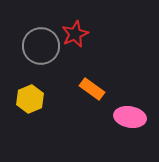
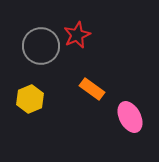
red star: moved 2 px right, 1 px down
pink ellipse: rotated 52 degrees clockwise
